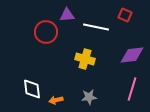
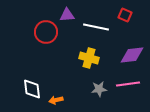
yellow cross: moved 4 px right, 1 px up
pink line: moved 4 px left, 5 px up; rotated 65 degrees clockwise
gray star: moved 10 px right, 8 px up
